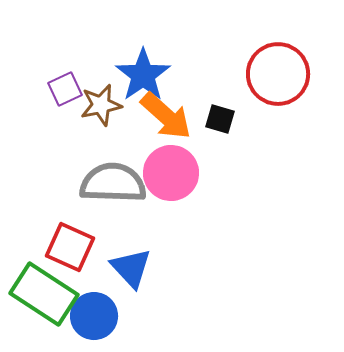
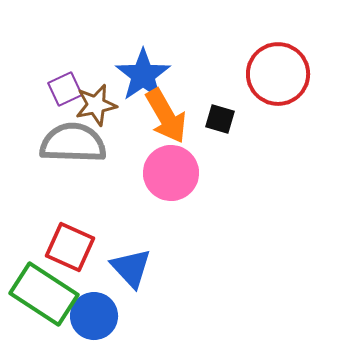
brown star: moved 5 px left
orange arrow: rotated 18 degrees clockwise
gray semicircle: moved 40 px left, 40 px up
